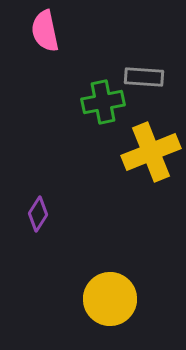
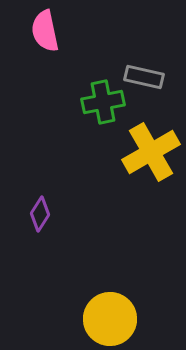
gray rectangle: rotated 9 degrees clockwise
yellow cross: rotated 8 degrees counterclockwise
purple diamond: moved 2 px right
yellow circle: moved 20 px down
